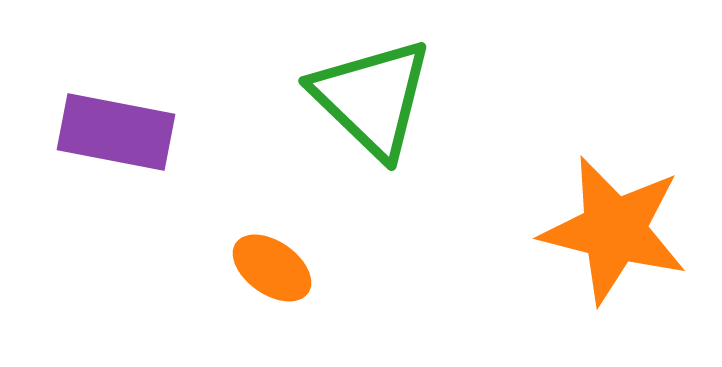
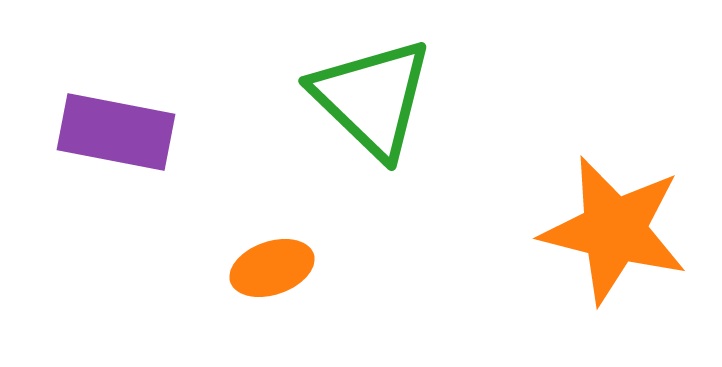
orange ellipse: rotated 54 degrees counterclockwise
